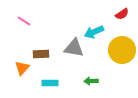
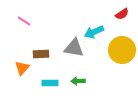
green arrow: moved 13 px left
